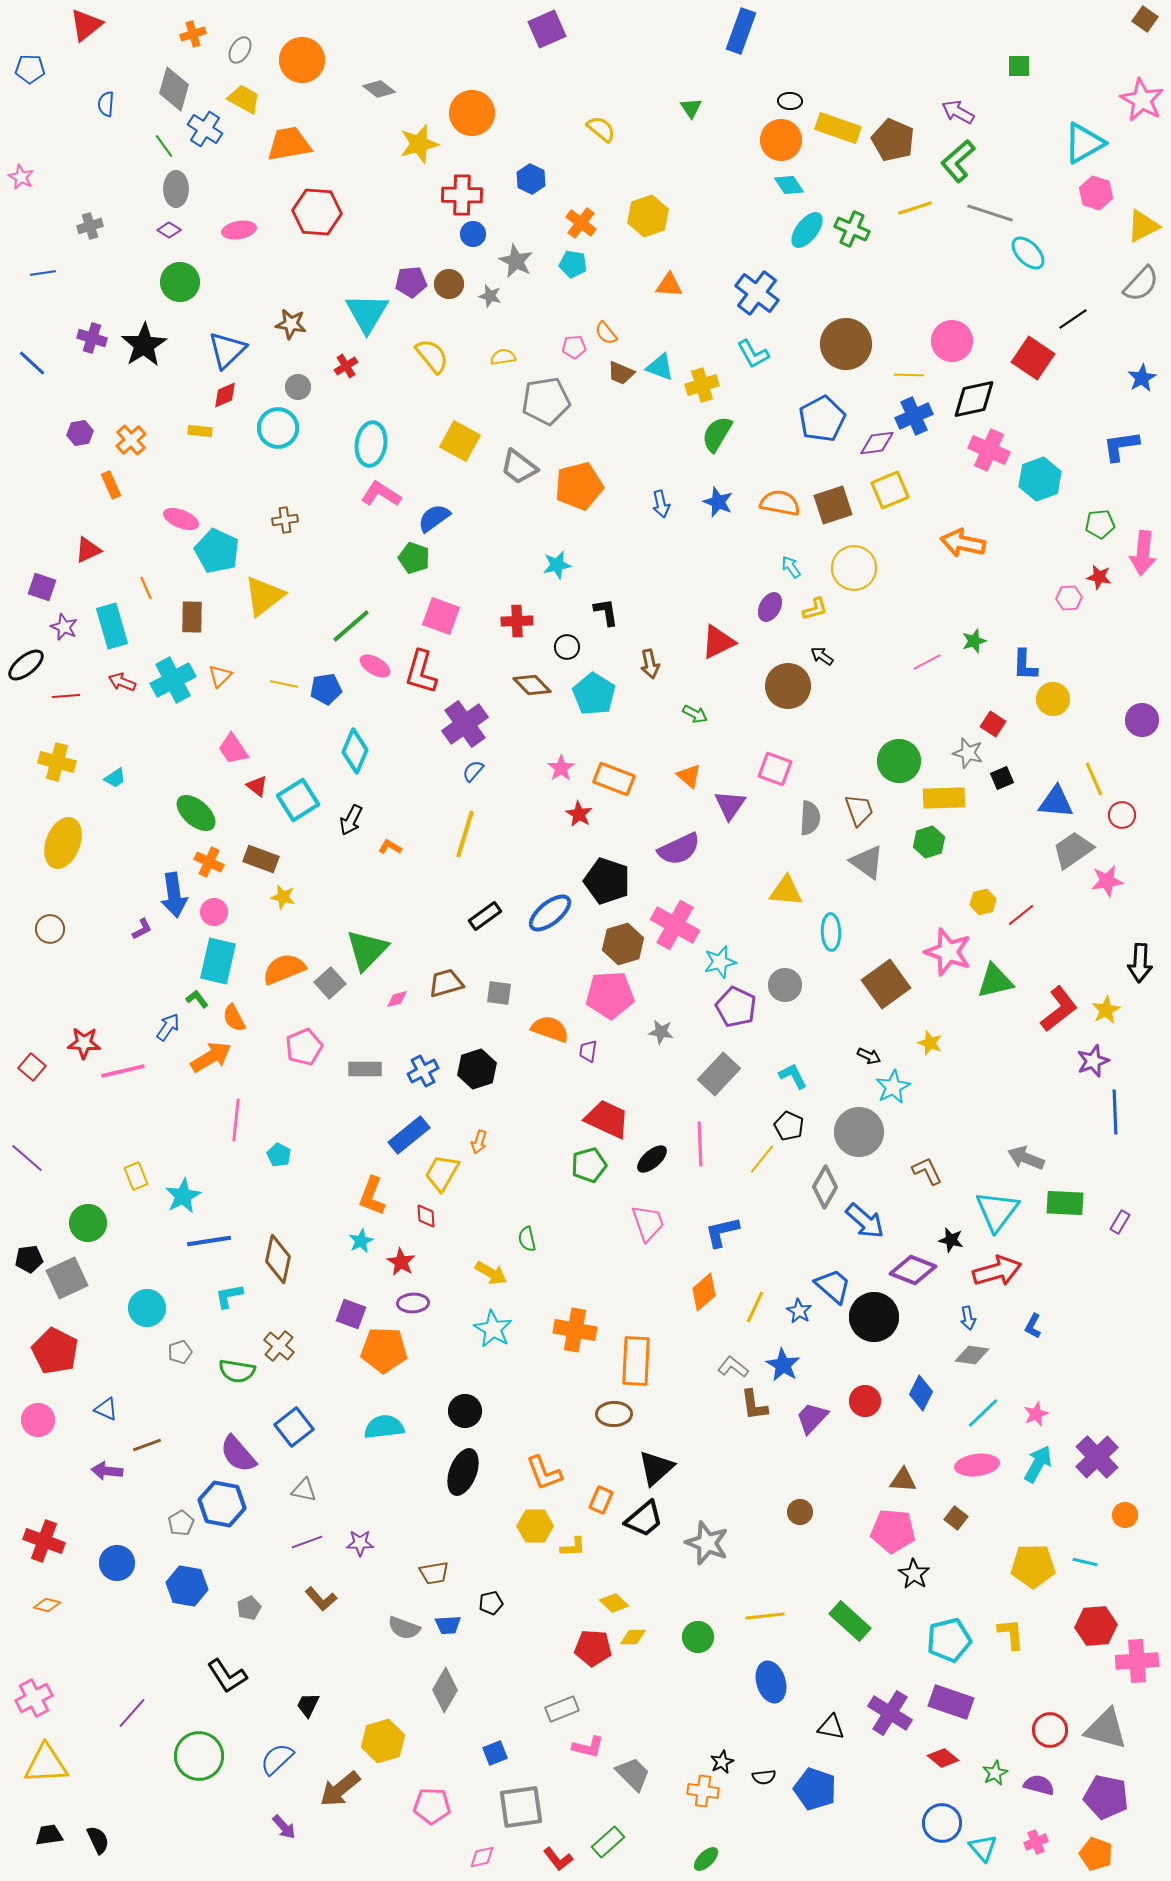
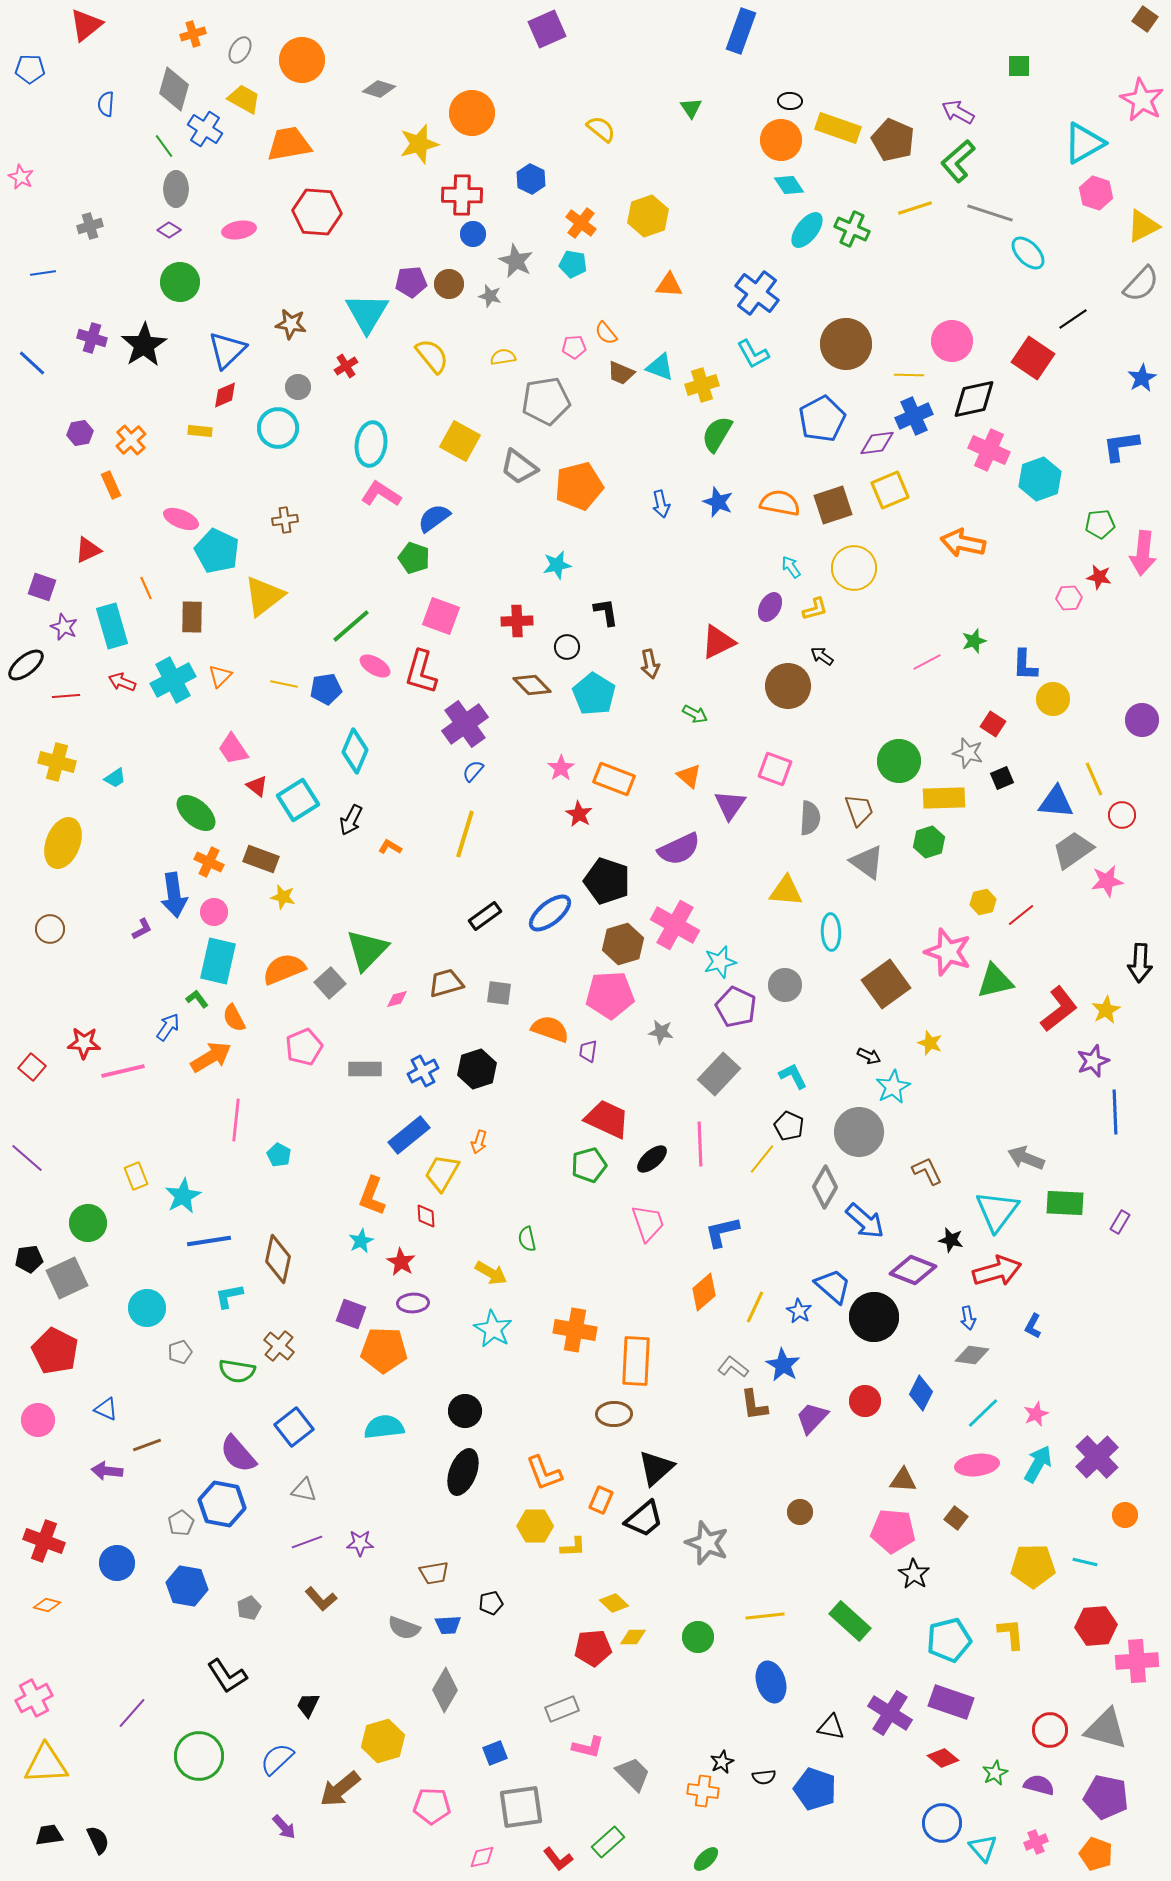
gray diamond at (379, 89): rotated 20 degrees counterclockwise
red pentagon at (593, 1648): rotated 9 degrees counterclockwise
